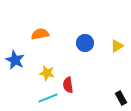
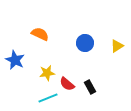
orange semicircle: rotated 36 degrees clockwise
yellow star: rotated 21 degrees counterclockwise
red semicircle: moved 1 px left, 1 px up; rotated 42 degrees counterclockwise
black rectangle: moved 31 px left, 11 px up
